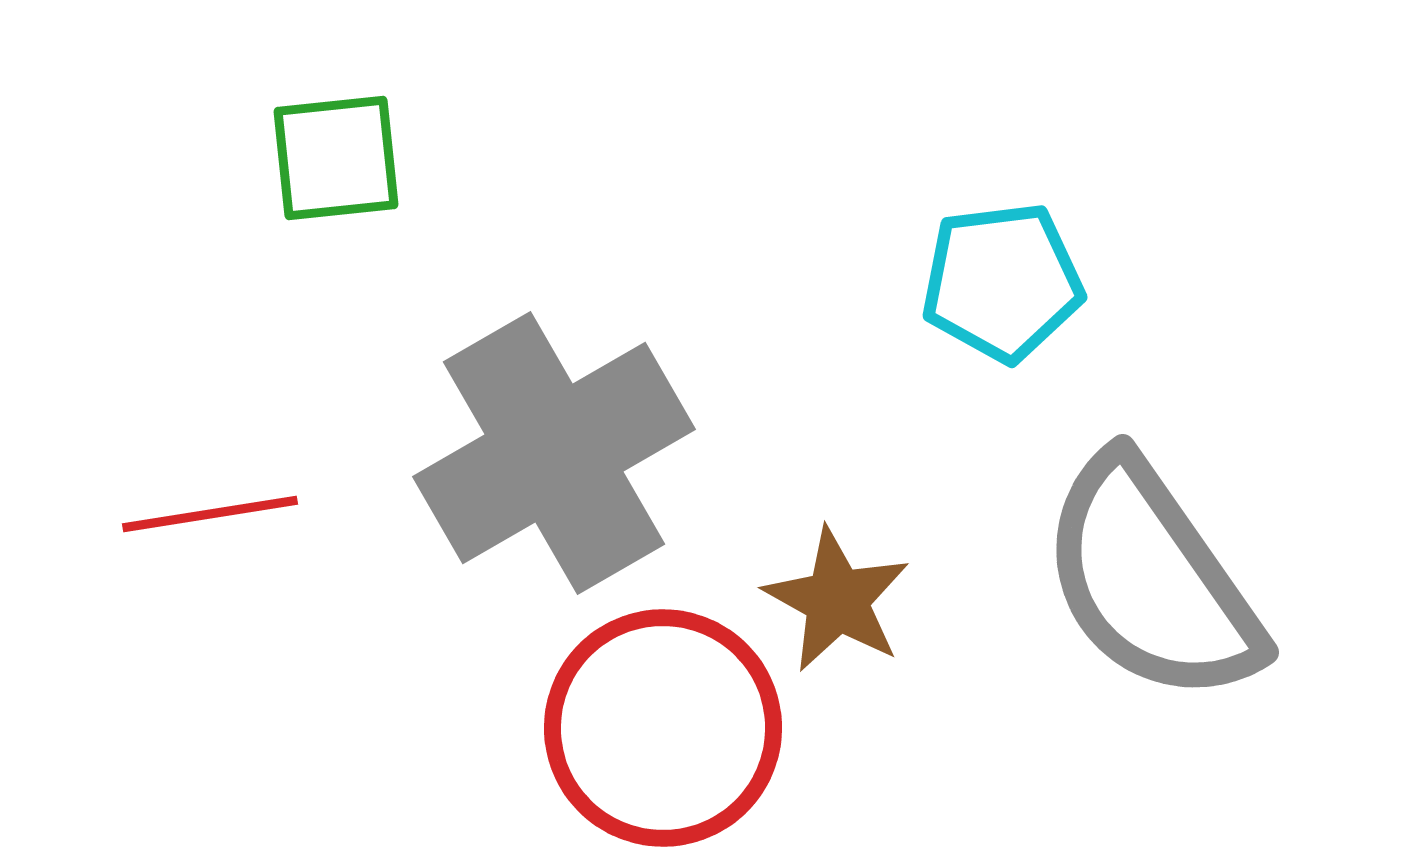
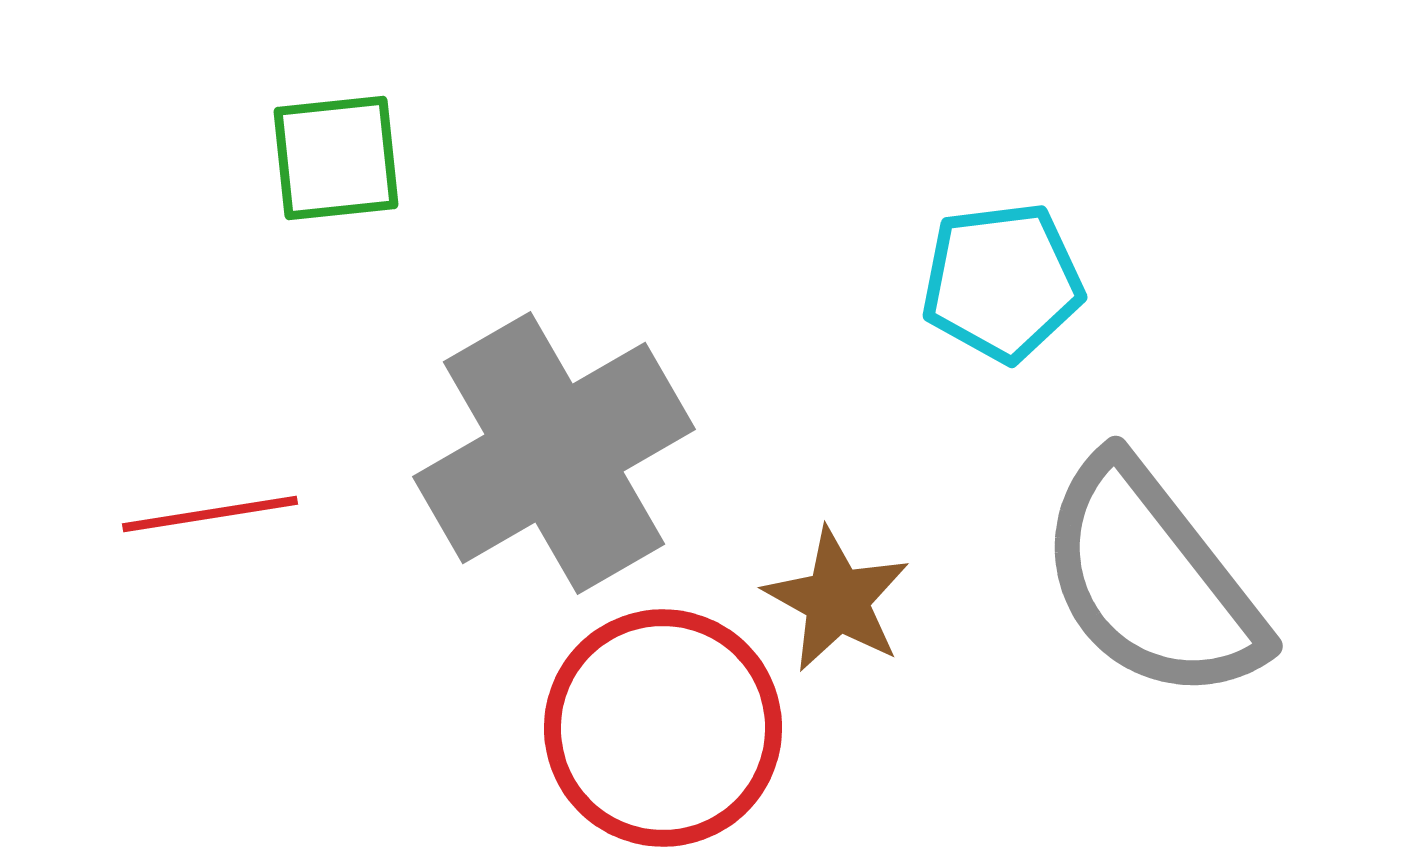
gray semicircle: rotated 3 degrees counterclockwise
